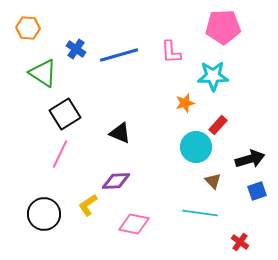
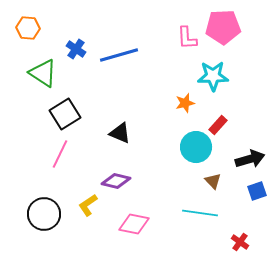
pink L-shape: moved 16 px right, 14 px up
purple diamond: rotated 16 degrees clockwise
